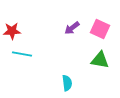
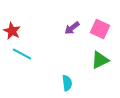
red star: rotated 30 degrees clockwise
cyan line: rotated 18 degrees clockwise
green triangle: rotated 36 degrees counterclockwise
